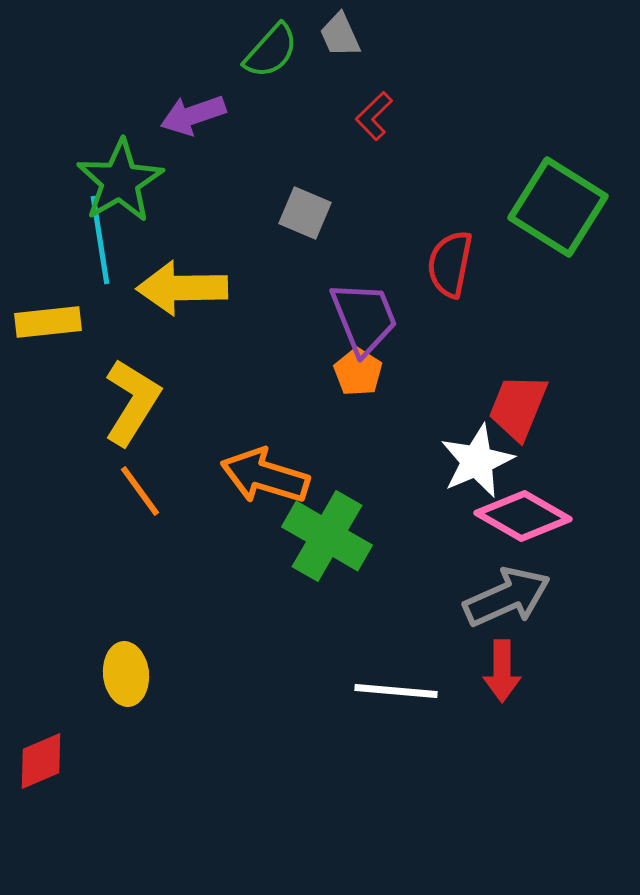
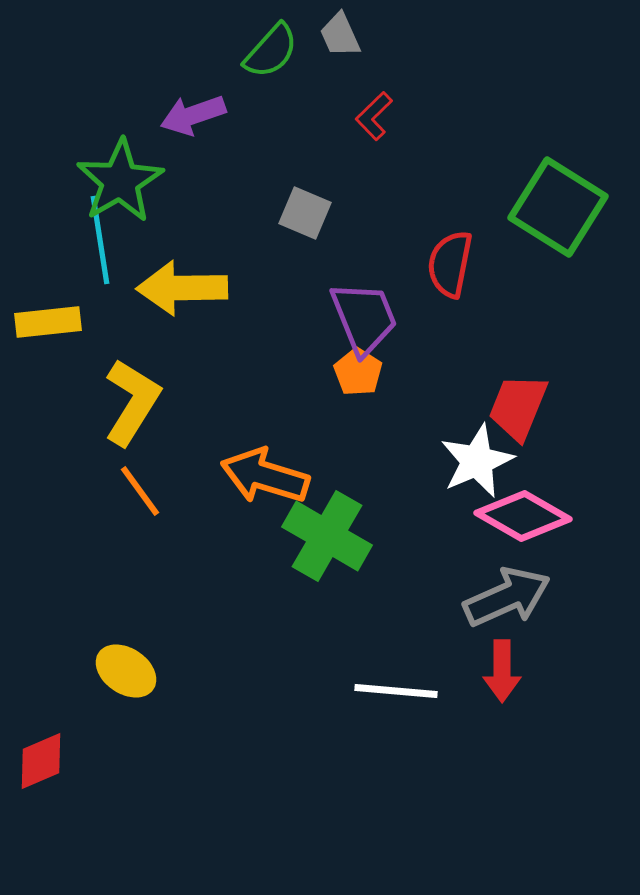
yellow ellipse: moved 3 px up; rotated 50 degrees counterclockwise
